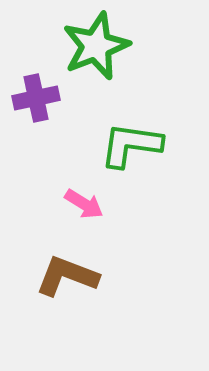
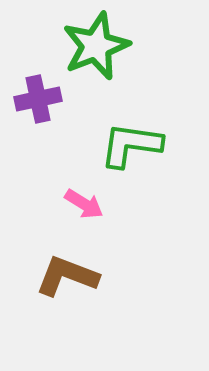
purple cross: moved 2 px right, 1 px down
